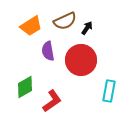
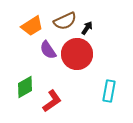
orange trapezoid: moved 1 px right
purple semicircle: moved 1 px up; rotated 24 degrees counterclockwise
red circle: moved 4 px left, 6 px up
